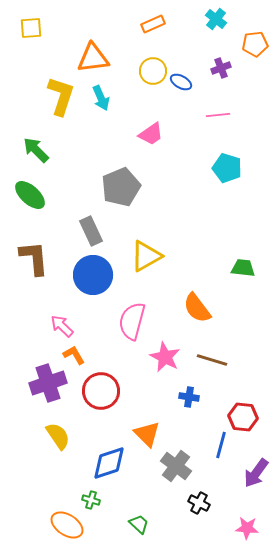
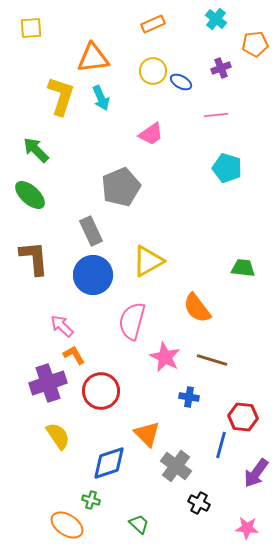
pink line at (218, 115): moved 2 px left
yellow triangle at (146, 256): moved 2 px right, 5 px down
